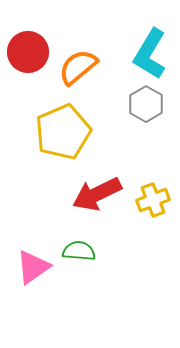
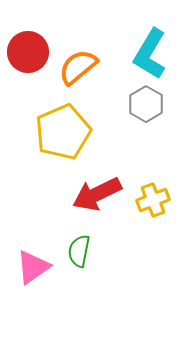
green semicircle: rotated 84 degrees counterclockwise
